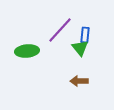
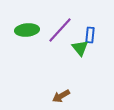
blue rectangle: moved 5 px right
green ellipse: moved 21 px up
brown arrow: moved 18 px left, 15 px down; rotated 30 degrees counterclockwise
